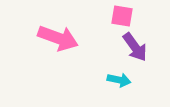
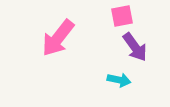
pink square: rotated 20 degrees counterclockwise
pink arrow: rotated 108 degrees clockwise
